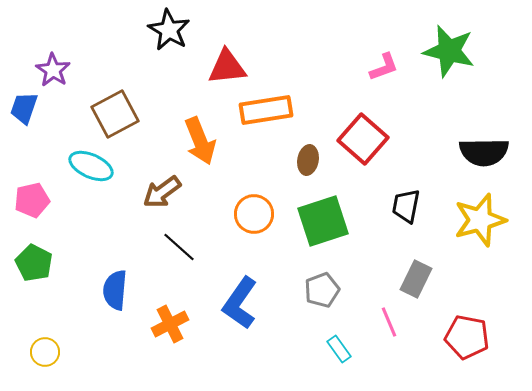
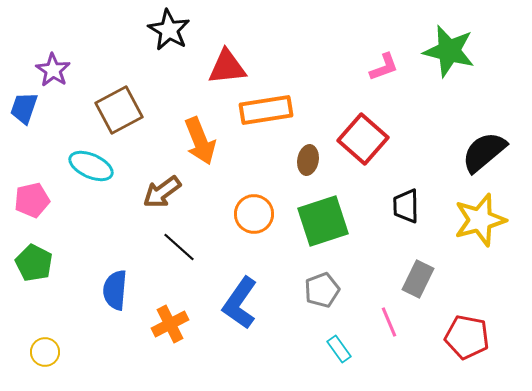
brown square: moved 4 px right, 4 px up
black semicircle: rotated 141 degrees clockwise
black trapezoid: rotated 12 degrees counterclockwise
gray rectangle: moved 2 px right
